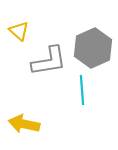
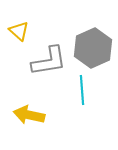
yellow arrow: moved 5 px right, 9 px up
